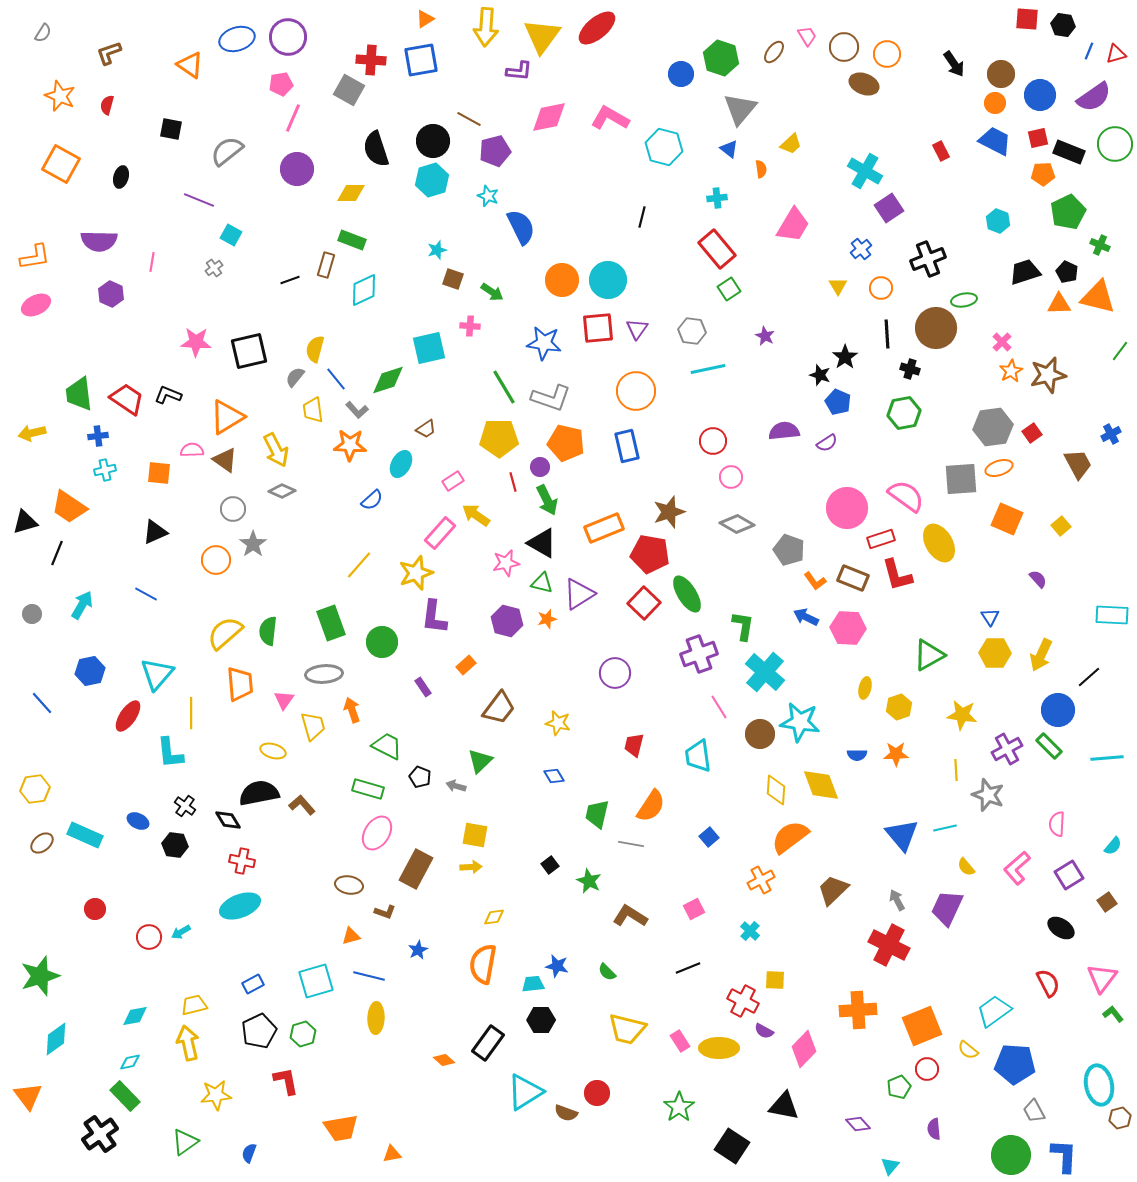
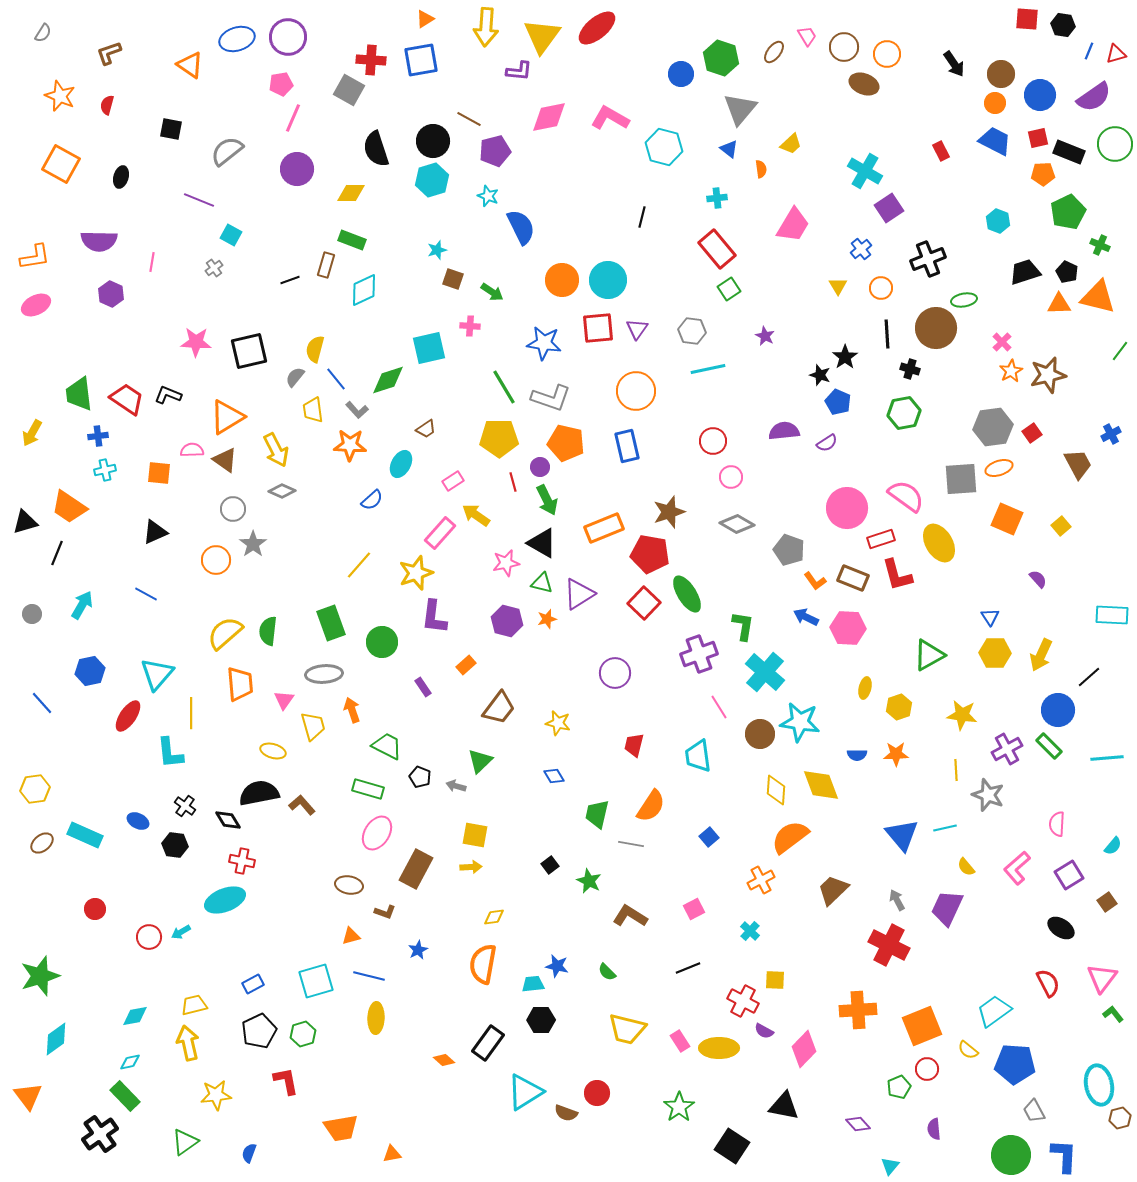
yellow arrow at (32, 433): rotated 48 degrees counterclockwise
cyan ellipse at (240, 906): moved 15 px left, 6 px up
